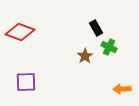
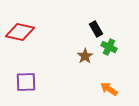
black rectangle: moved 1 px down
red diamond: rotated 8 degrees counterclockwise
orange arrow: moved 13 px left; rotated 36 degrees clockwise
